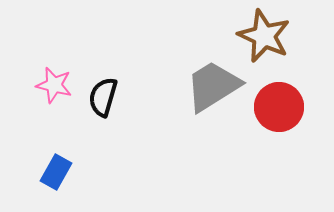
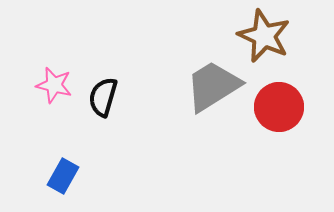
blue rectangle: moved 7 px right, 4 px down
